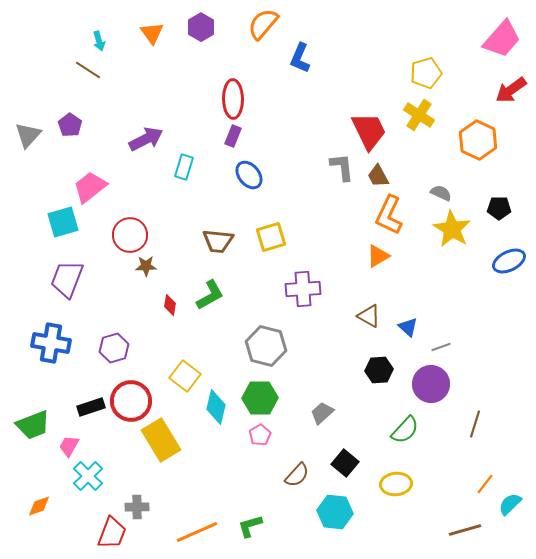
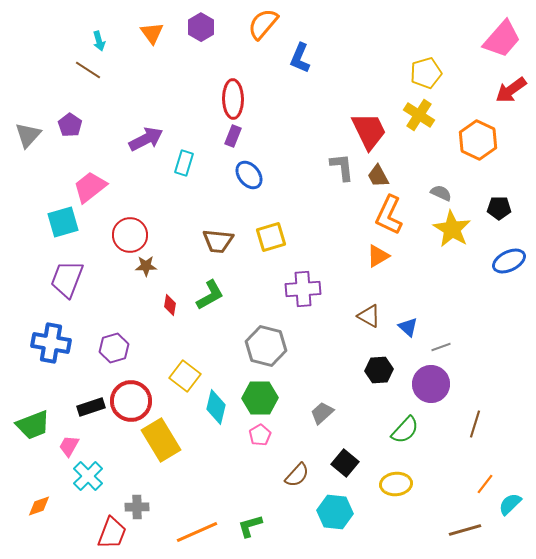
cyan rectangle at (184, 167): moved 4 px up
